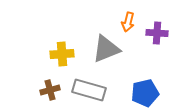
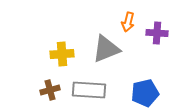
gray rectangle: rotated 12 degrees counterclockwise
